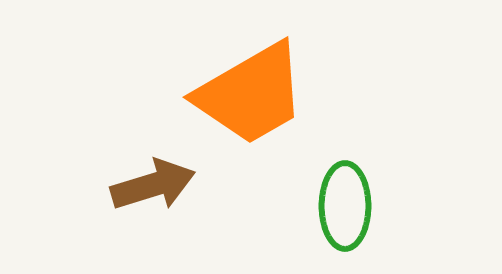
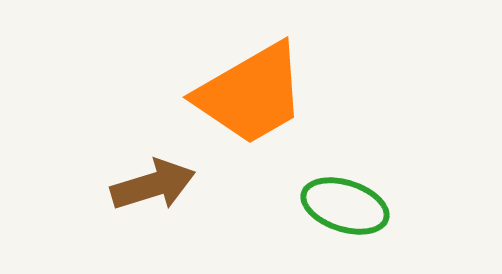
green ellipse: rotated 72 degrees counterclockwise
